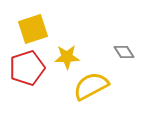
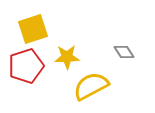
red pentagon: moved 1 px left, 2 px up
